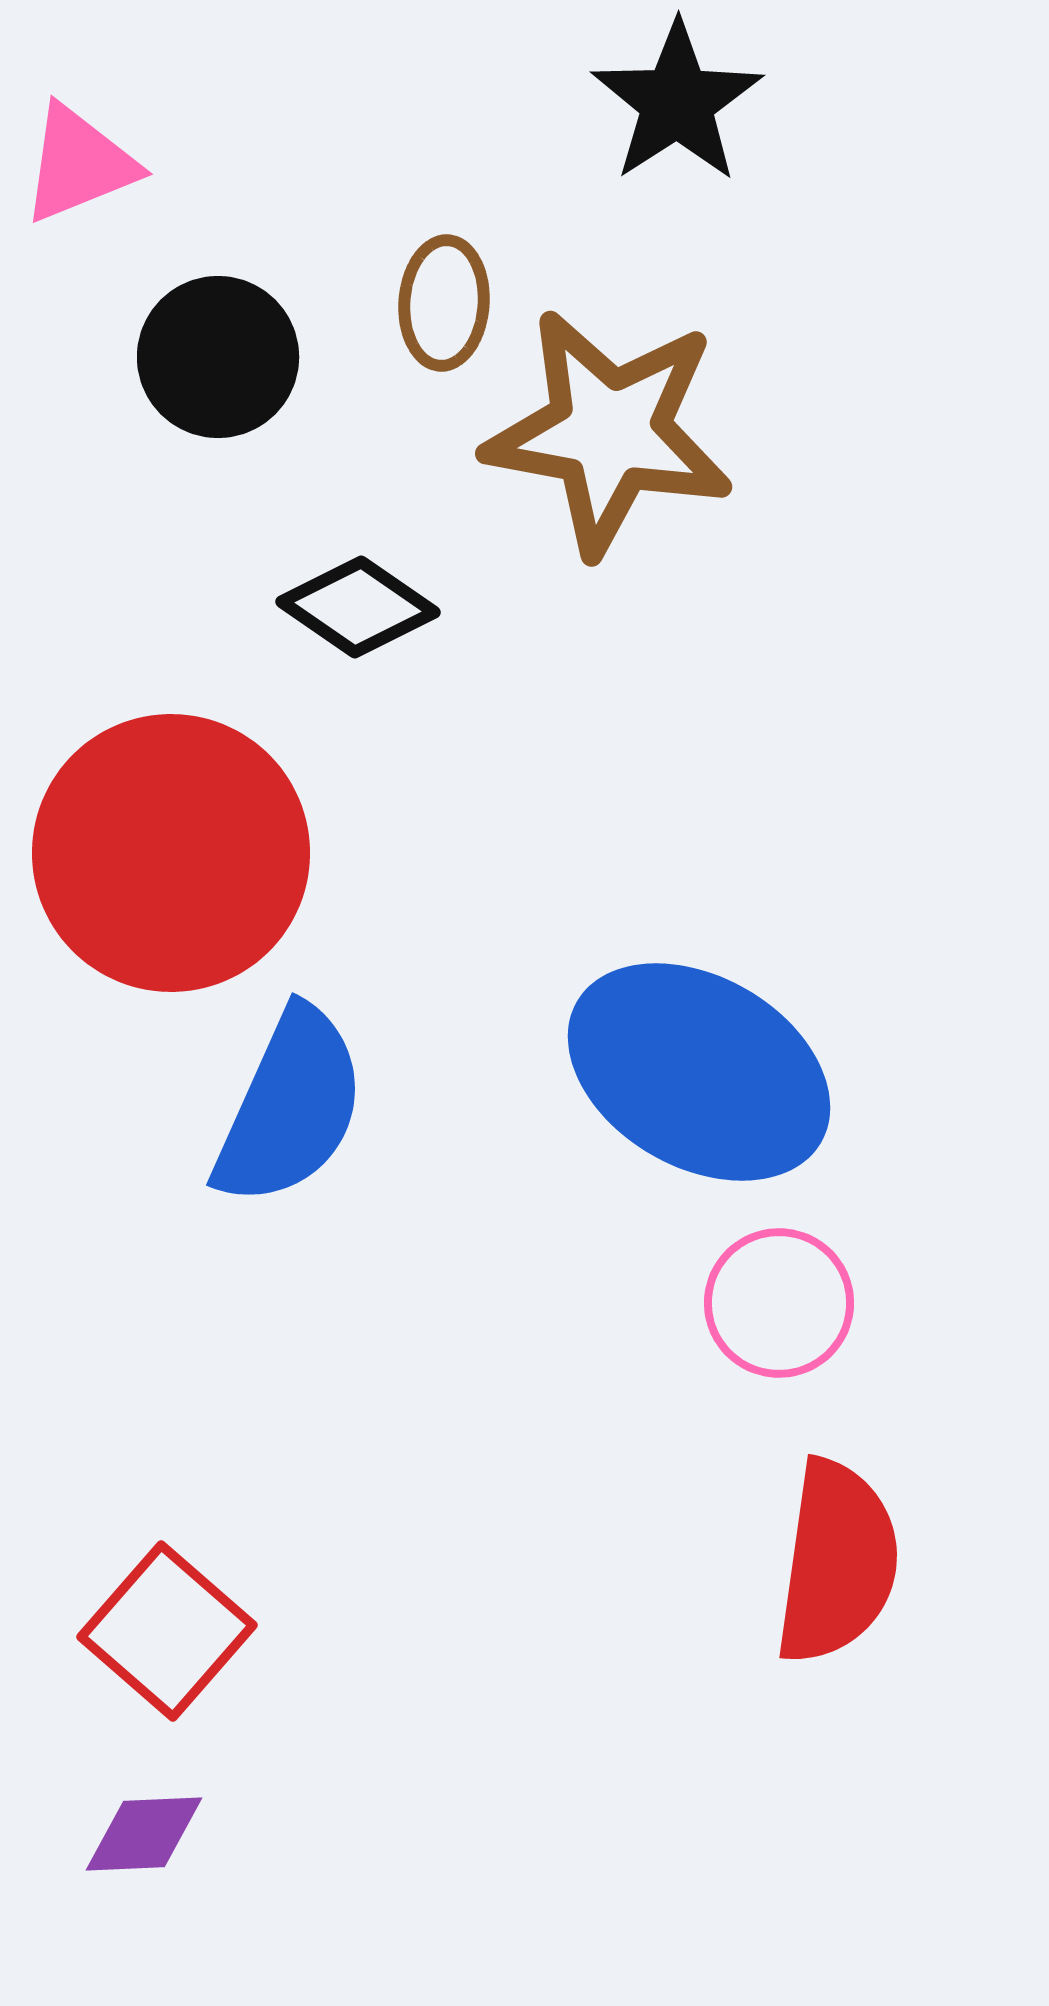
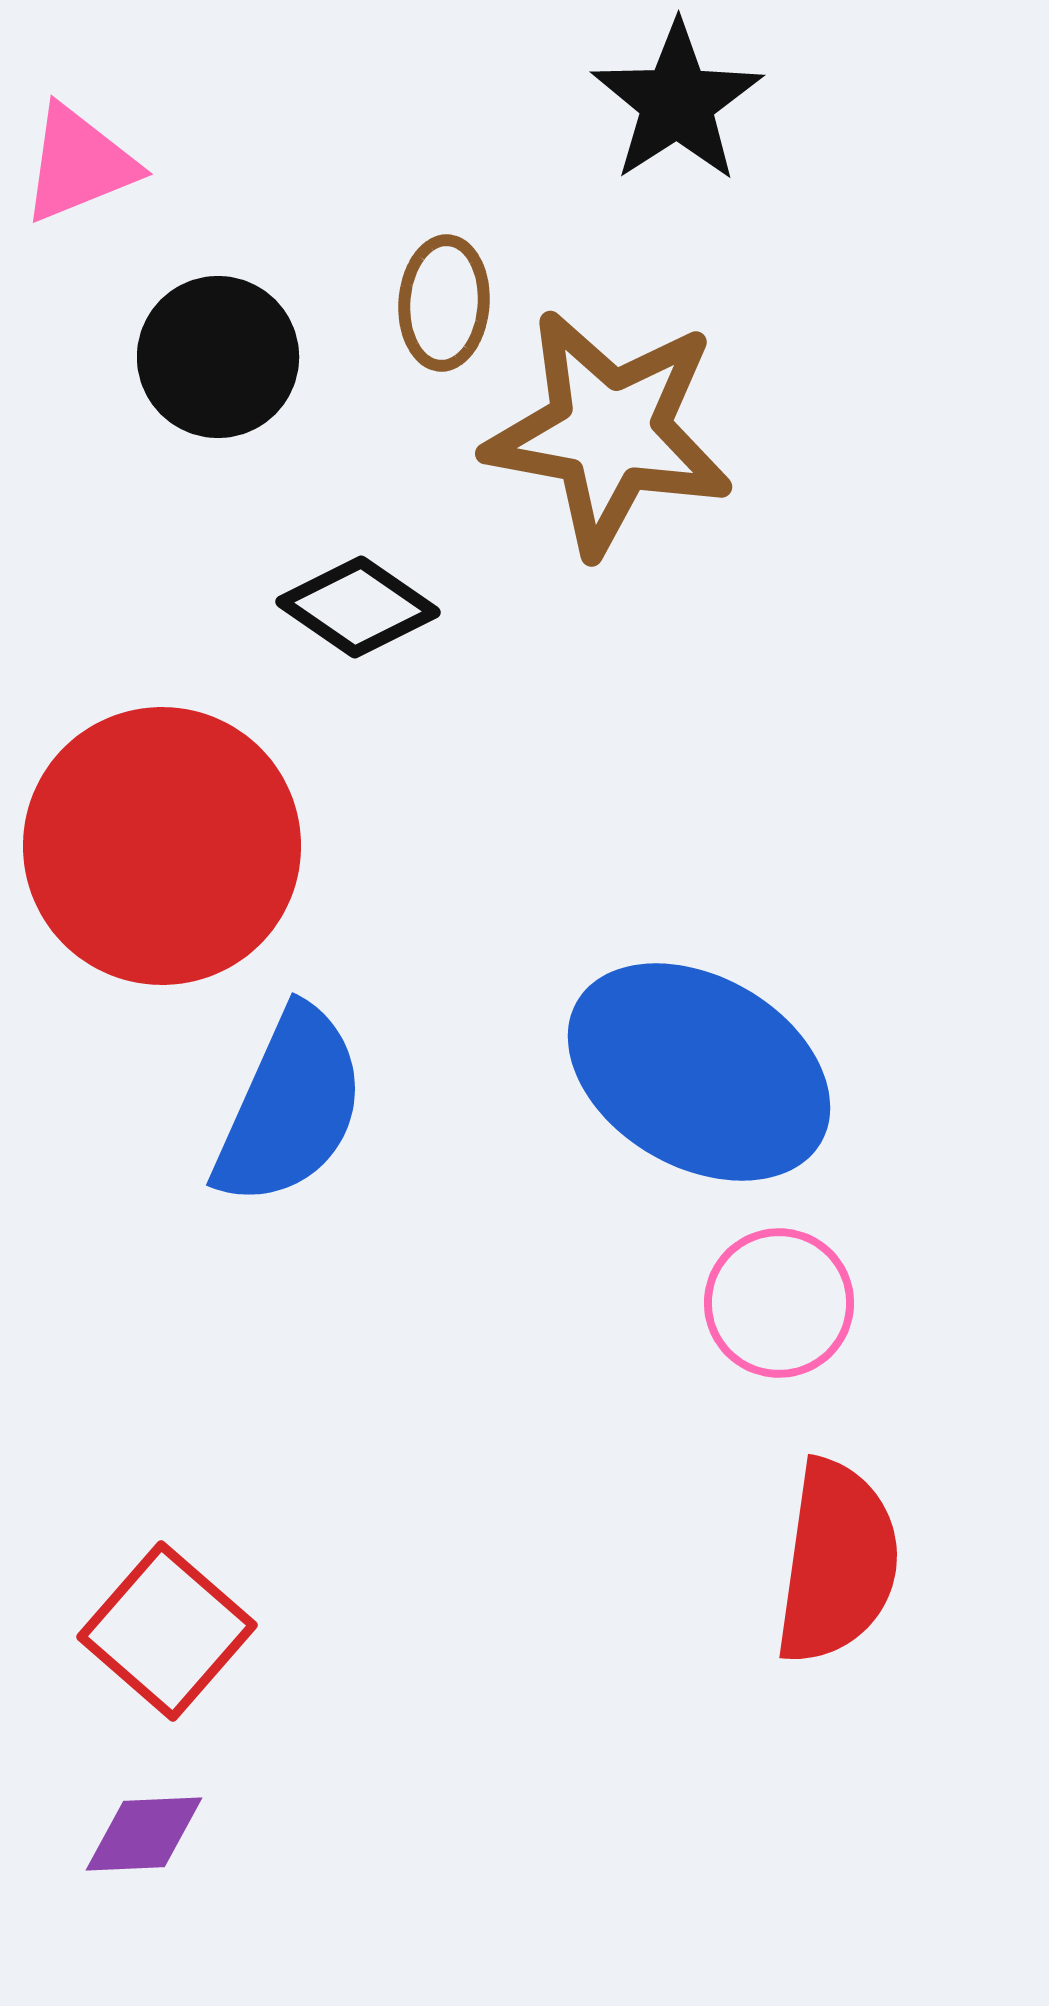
red circle: moved 9 px left, 7 px up
